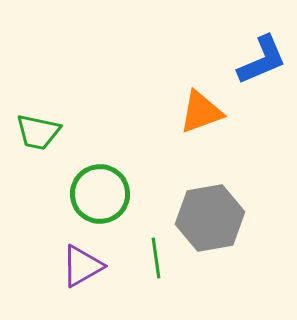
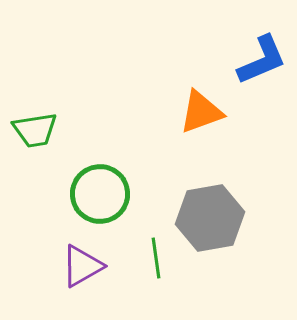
green trapezoid: moved 3 px left, 2 px up; rotated 21 degrees counterclockwise
